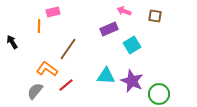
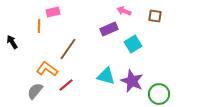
cyan square: moved 1 px right, 1 px up
cyan triangle: rotated 12 degrees clockwise
